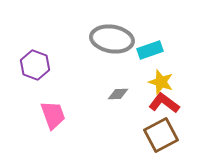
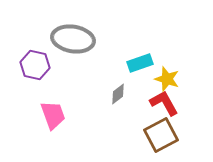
gray ellipse: moved 39 px left
cyan rectangle: moved 10 px left, 13 px down
purple hexagon: rotated 8 degrees counterclockwise
yellow star: moved 6 px right, 3 px up
gray diamond: rotated 35 degrees counterclockwise
red L-shape: rotated 24 degrees clockwise
